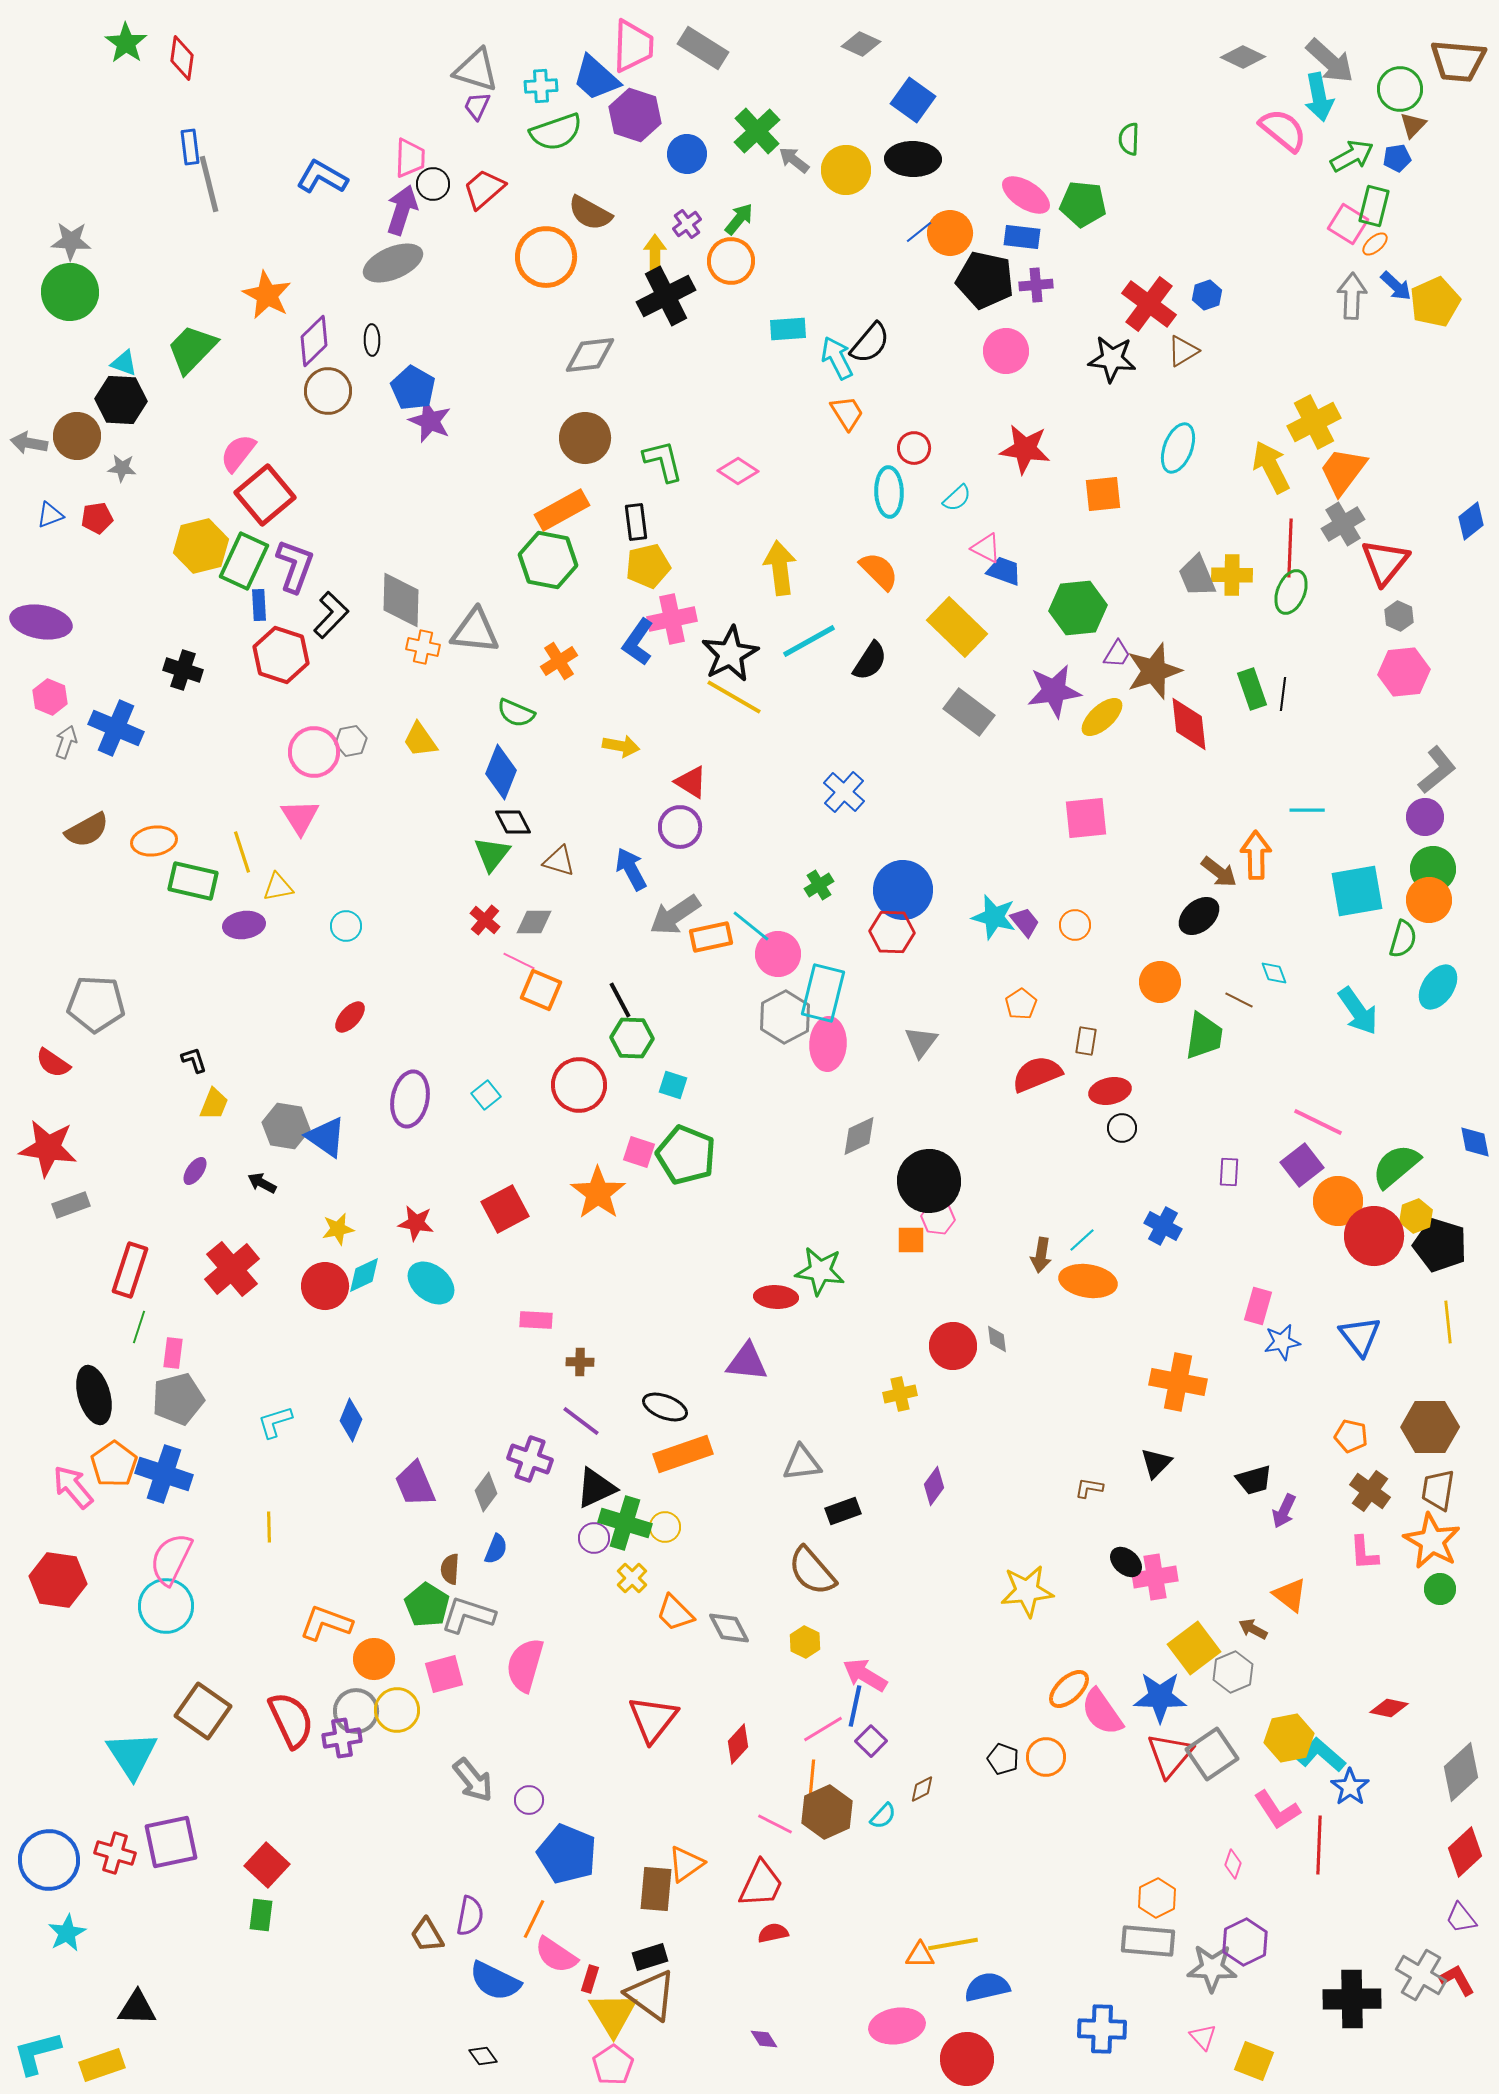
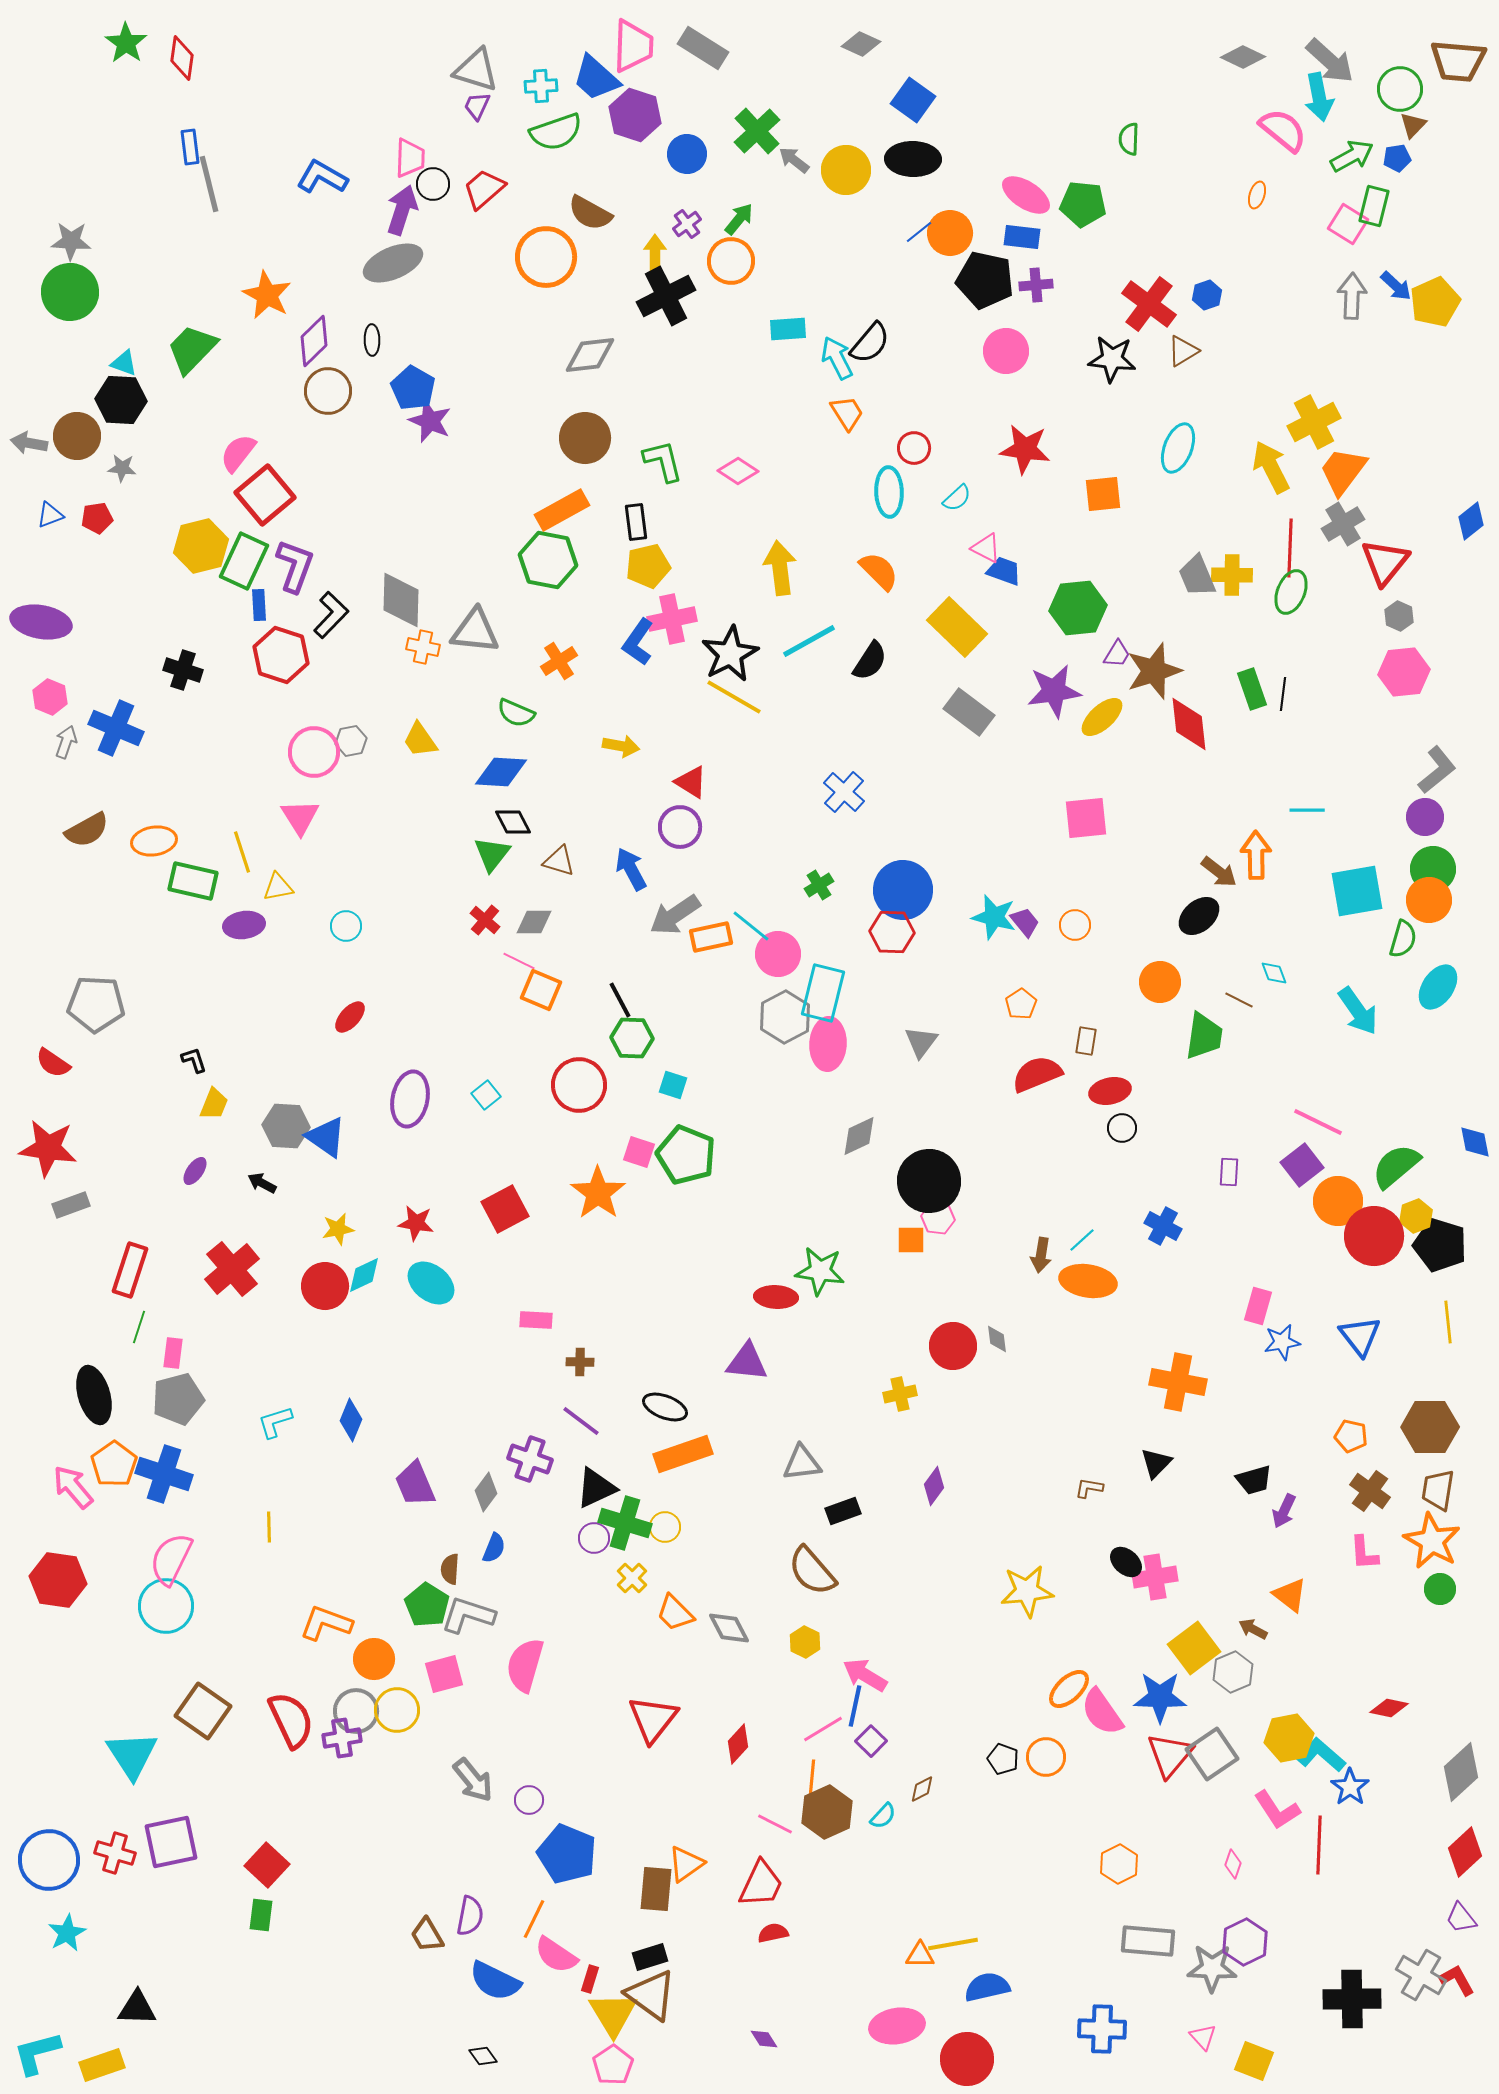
orange ellipse at (1375, 244): moved 118 px left, 49 px up; rotated 32 degrees counterclockwise
blue diamond at (501, 772): rotated 72 degrees clockwise
gray hexagon at (286, 1126): rotated 6 degrees counterclockwise
blue semicircle at (496, 1549): moved 2 px left, 1 px up
orange hexagon at (1157, 1898): moved 38 px left, 34 px up
